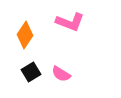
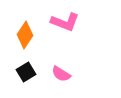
pink L-shape: moved 5 px left
black square: moved 5 px left
